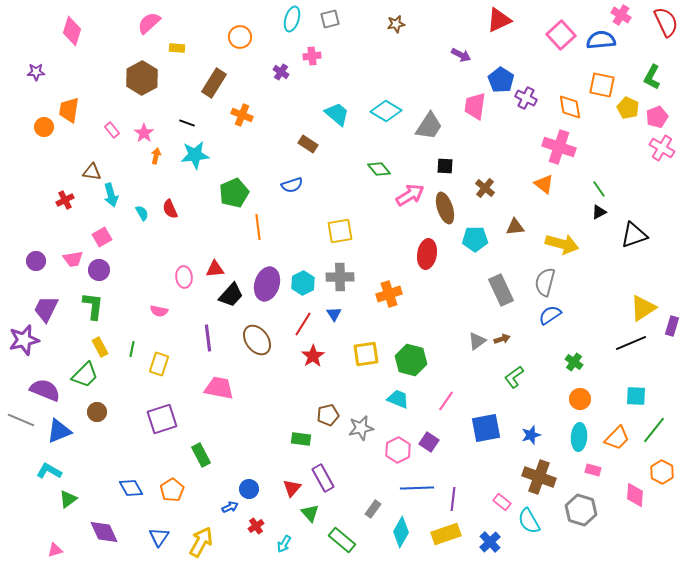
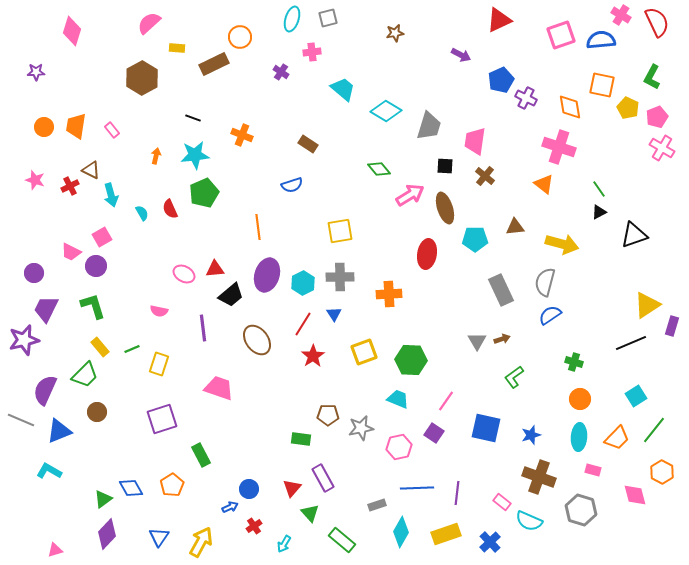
gray square at (330, 19): moved 2 px left, 1 px up
red semicircle at (666, 22): moved 9 px left
brown star at (396, 24): moved 1 px left, 9 px down
pink square at (561, 35): rotated 24 degrees clockwise
pink cross at (312, 56): moved 4 px up
blue pentagon at (501, 80): rotated 15 degrees clockwise
brown rectangle at (214, 83): moved 19 px up; rotated 32 degrees clockwise
pink trapezoid at (475, 106): moved 35 px down
orange trapezoid at (69, 110): moved 7 px right, 16 px down
cyan trapezoid at (337, 114): moved 6 px right, 25 px up
orange cross at (242, 115): moved 20 px down
black line at (187, 123): moved 6 px right, 5 px up
gray trapezoid at (429, 126): rotated 16 degrees counterclockwise
pink star at (144, 133): moved 109 px left, 47 px down; rotated 18 degrees counterclockwise
brown triangle at (92, 172): moved 1 px left, 2 px up; rotated 18 degrees clockwise
brown cross at (485, 188): moved 12 px up
green pentagon at (234, 193): moved 30 px left
red cross at (65, 200): moved 5 px right, 14 px up
pink trapezoid at (73, 259): moved 2 px left, 7 px up; rotated 35 degrees clockwise
purple circle at (36, 261): moved 2 px left, 12 px down
purple circle at (99, 270): moved 3 px left, 4 px up
pink ellipse at (184, 277): moved 3 px up; rotated 55 degrees counterclockwise
purple ellipse at (267, 284): moved 9 px up
orange cross at (389, 294): rotated 15 degrees clockwise
black trapezoid at (231, 295): rotated 8 degrees clockwise
green L-shape at (93, 306): rotated 24 degrees counterclockwise
yellow triangle at (643, 308): moved 4 px right, 3 px up
purple line at (208, 338): moved 5 px left, 10 px up
gray triangle at (477, 341): rotated 24 degrees counterclockwise
yellow rectangle at (100, 347): rotated 12 degrees counterclockwise
green line at (132, 349): rotated 56 degrees clockwise
yellow square at (366, 354): moved 2 px left, 2 px up; rotated 12 degrees counterclockwise
green hexagon at (411, 360): rotated 12 degrees counterclockwise
green cross at (574, 362): rotated 18 degrees counterclockwise
pink trapezoid at (219, 388): rotated 8 degrees clockwise
purple semicircle at (45, 390): rotated 88 degrees counterclockwise
cyan square at (636, 396): rotated 35 degrees counterclockwise
brown pentagon at (328, 415): rotated 15 degrees clockwise
blue square at (486, 428): rotated 24 degrees clockwise
purple square at (429, 442): moved 5 px right, 9 px up
pink hexagon at (398, 450): moved 1 px right, 3 px up; rotated 15 degrees clockwise
orange pentagon at (172, 490): moved 5 px up
pink diamond at (635, 495): rotated 20 degrees counterclockwise
green triangle at (68, 499): moved 35 px right
purple line at (453, 499): moved 4 px right, 6 px up
gray rectangle at (373, 509): moved 4 px right, 4 px up; rotated 36 degrees clockwise
cyan semicircle at (529, 521): rotated 36 degrees counterclockwise
red cross at (256, 526): moved 2 px left
purple diamond at (104, 532): moved 3 px right, 2 px down; rotated 68 degrees clockwise
